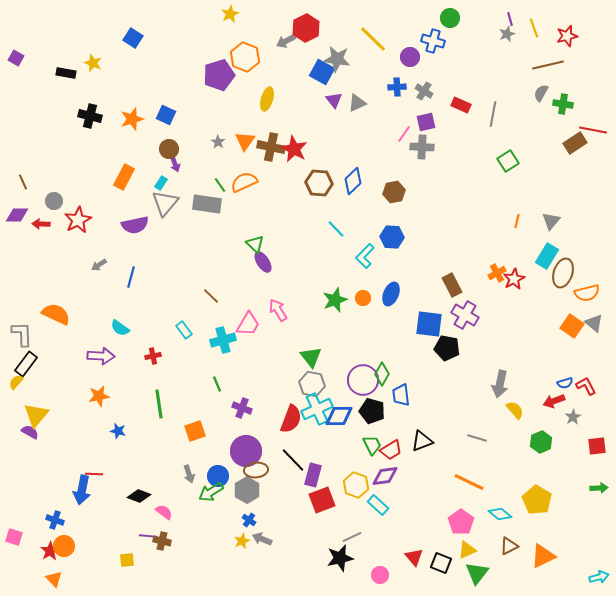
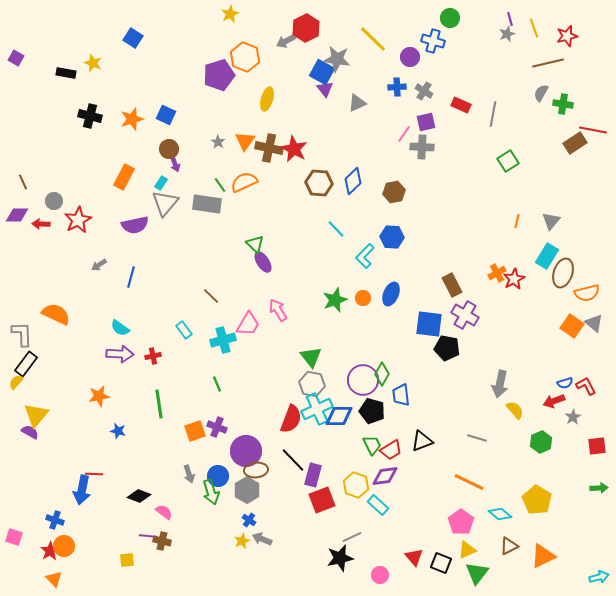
brown line at (548, 65): moved 2 px up
purple triangle at (334, 100): moved 9 px left, 11 px up
brown cross at (271, 147): moved 2 px left, 1 px down
purple arrow at (101, 356): moved 19 px right, 2 px up
purple cross at (242, 408): moved 25 px left, 19 px down
green arrow at (211, 492): rotated 75 degrees counterclockwise
